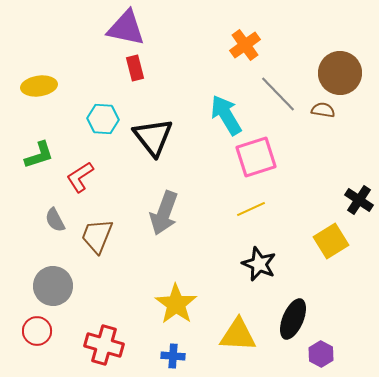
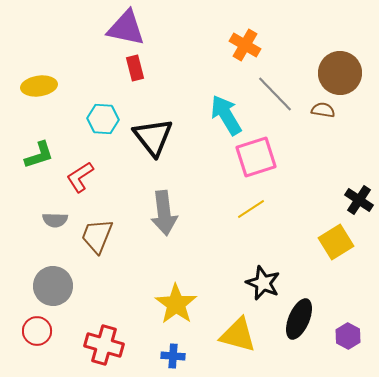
orange cross: rotated 24 degrees counterclockwise
gray line: moved 3 px left
yellow line: rotated 8 degrees counterclockwise
gray arrow: rotated 27 degrees counterclockwise
gray semicircle: rotated 60 degrees counterclockwise
yellow square: moved 5 px right, 1 px down
black star: moved 4 px right, 19 px down
black ellipse: moved 6 px right
yellow triangle: rotated 12 degrees clockwise
purple hexagon: moved 27 px right, 18 px up
